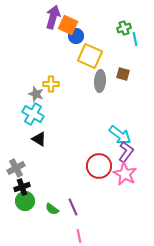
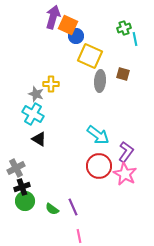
cyan arrow: moved 22 px left
